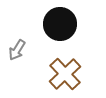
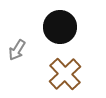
black circle: moved 3 px down
